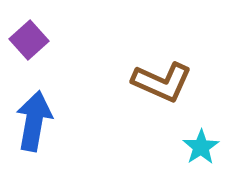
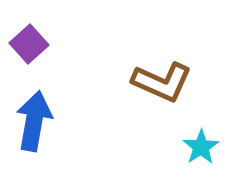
purple square: moved 4 px down
